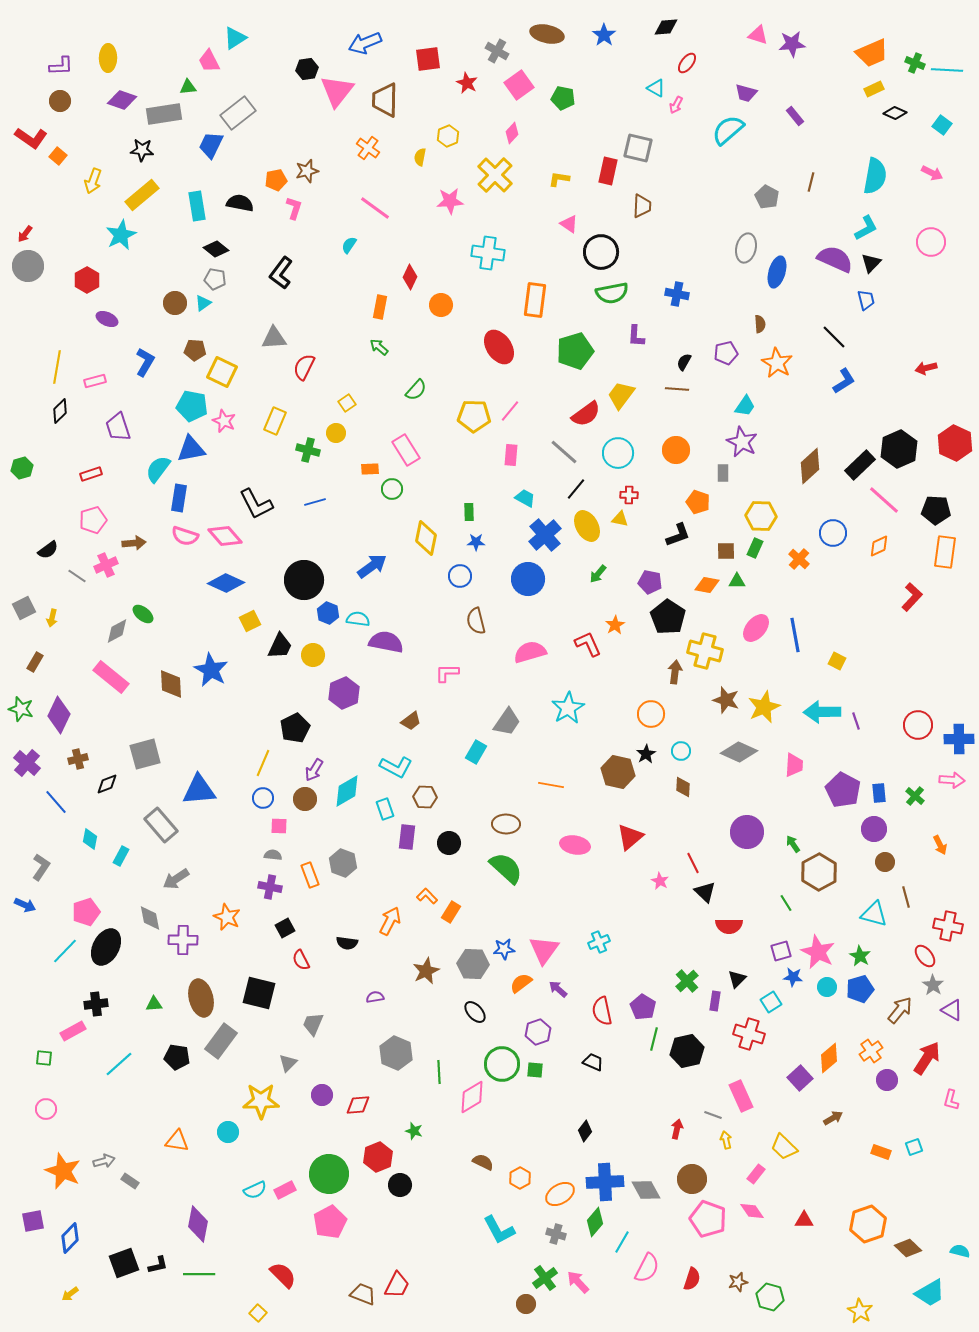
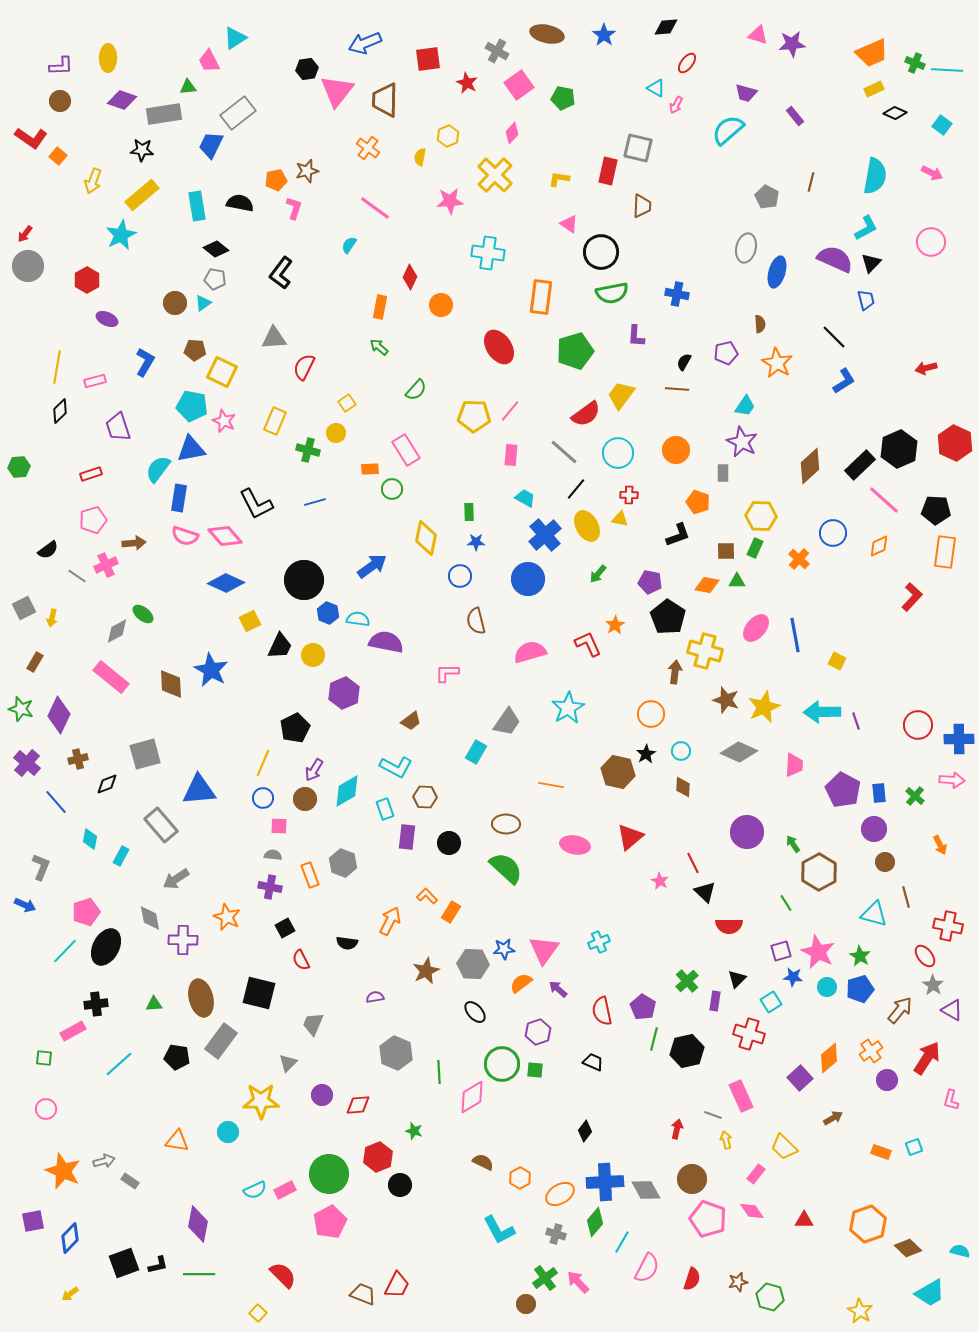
orange rectangle at (535, 300): moved 6 px right, 3 px up
green hexagon at (22, 468): moved 3 px left, 1 px up; rotated 10 degrees clockwise
gray L-shape at (41, 867): rotated 12 degrees counterclockwise
